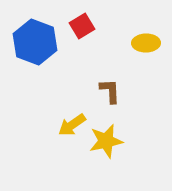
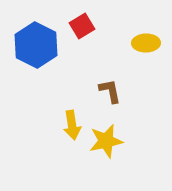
blue hexagon: moved 1 px right, 3 px down; rotated 6 degrees clockwise
brown L-shape: rotated 8 degrees counterclockwise
yellow arrow: rotated 64 degrees counterclockwise
